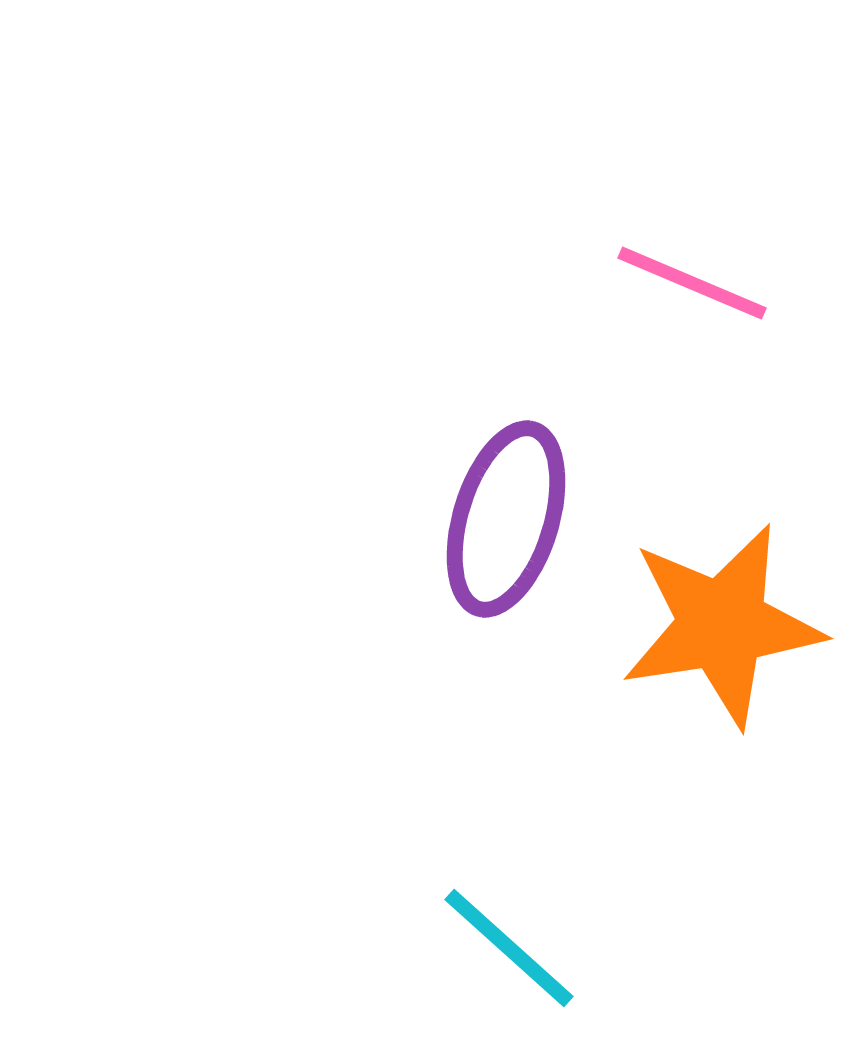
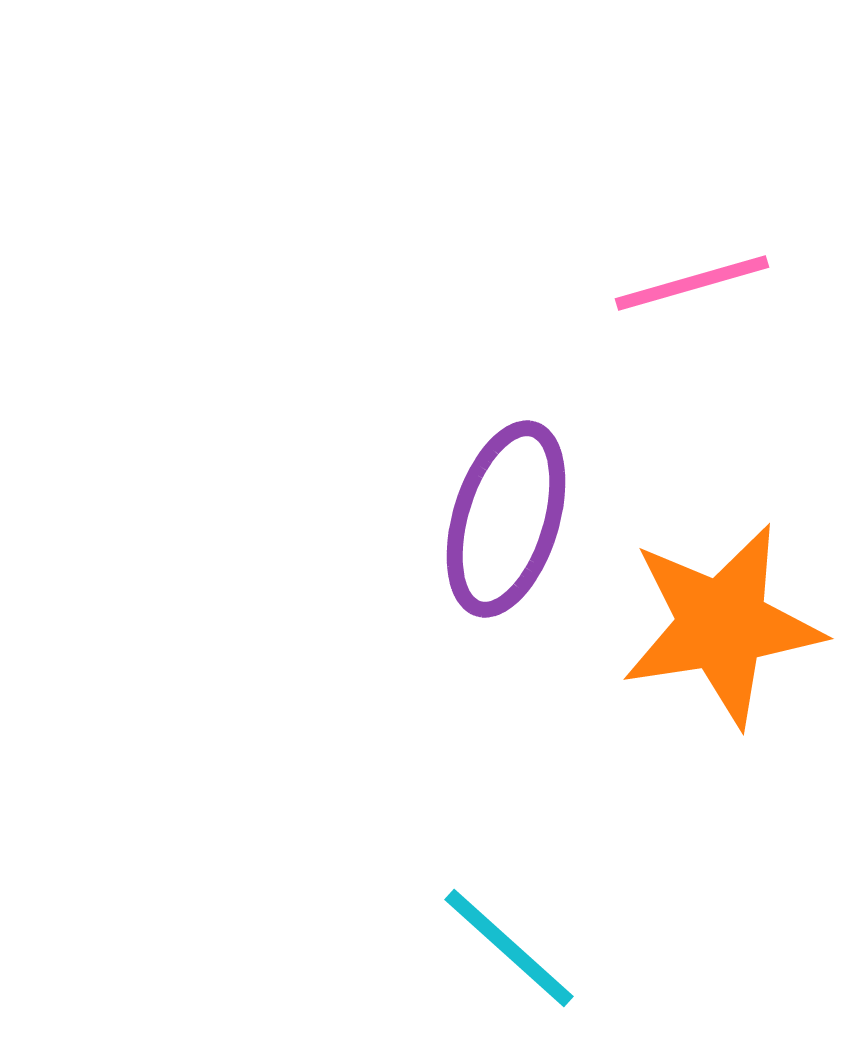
pink line: rotated 39 degrees counterclockwise
